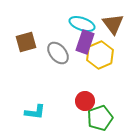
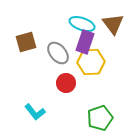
yellow hexagon: moved 9 px left, 7 px down; rotated 20 degrees clockwise
red circle: moved 19 px left, 18 px up
cyan L-shape: rotated 45 degrees clockwise
